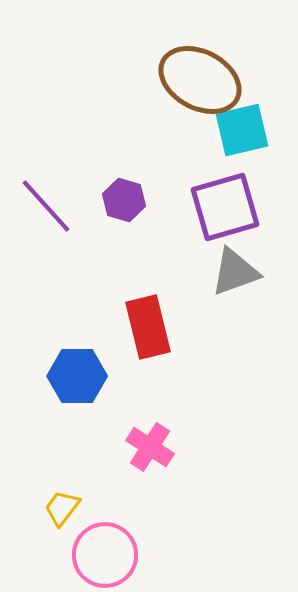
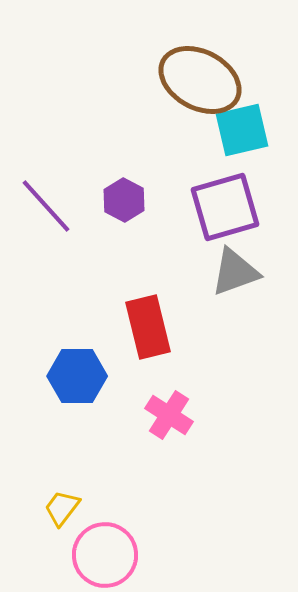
purple hexagon: rotated 12 degrees clockwise
pink cross: moved 19 px right, 32 px up
